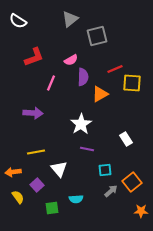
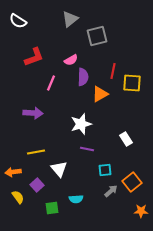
red line: moved 2 px left, 2 px down; rotated 56 degrees counterclockwise
white star: rotated 15 degrees clockwise
